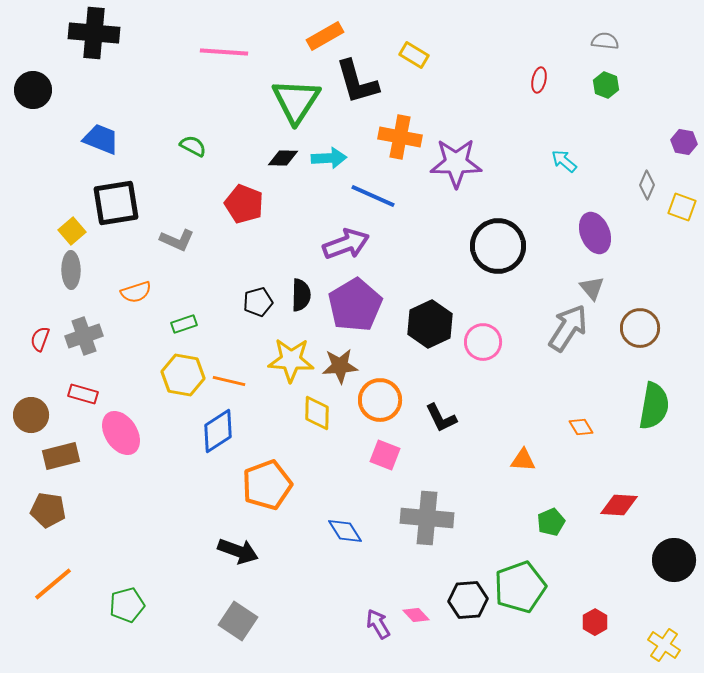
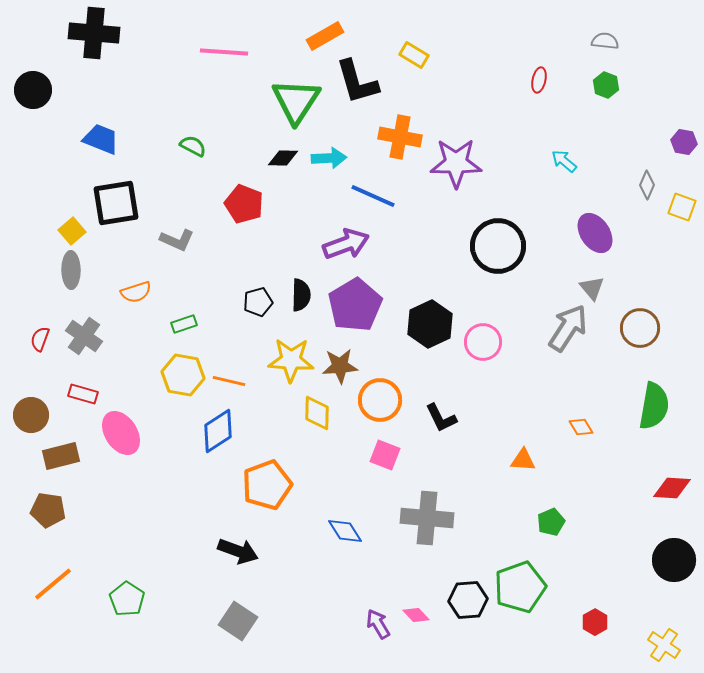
purple ellipse at (595, 233): rotated 12 degrees counterclockwise
gray cross at (84, 336): rotated 36 degrees counterclockwise
red diamond at (619, 505): moved 53 px right, 17 px up
green pentagon at (127, 605): moved 6 px up; rotated 24 degrees counterclockwise
